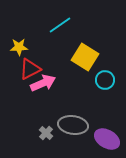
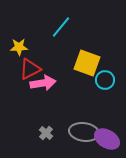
cyan line: moved 1 px right, 2 px down; rotated 15 degrees counterclockwise
yellow square: moved 2 px right, 6 px down; rotated 12 degrees counterclockwise
pink arrow: rotated 15 degrees clockwise
gray ellipse: moved 11 px right, 7 px down
